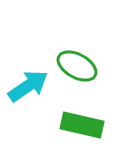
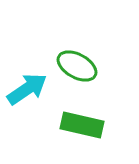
cyan arrow: moved 1 px left, 3 px down
